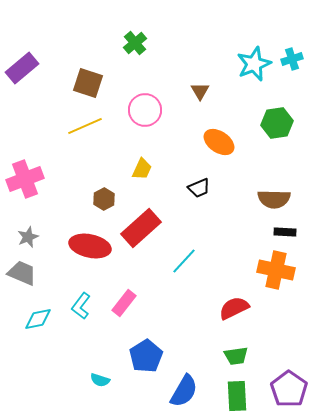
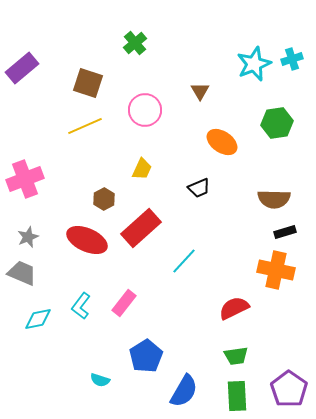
orange ellipse: moved 3 px right
black rectangle: rotated 20 degrees counterclockwise
red ellipse: moved 3 px left, 6 px up; rotated 12 degrees clockwise
